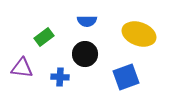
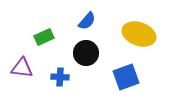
blue semicircle: rotated 48 degrees counterclockwise
green rectangle: rotated 12 degrees clockwise
black circle: moved 1 px right, 1 px up
